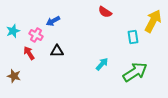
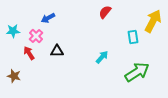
red semicircle: rotated 96 degrees clockwise
blue arrow: moved 5 px left, 3 px up
cyan star: rotated 16 degrees clockwise
pink cross: moved 1 px down; rotated 16 degrees clockwise
cyan arrow: moved 7 px up
green arrow: moved 2 px right
